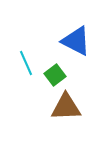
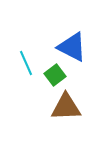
blue triangle: moved 4 px left, 6 px down
